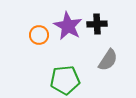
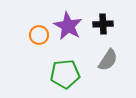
black cross: moved 6 px right
green pentagon: moved 6 px up
